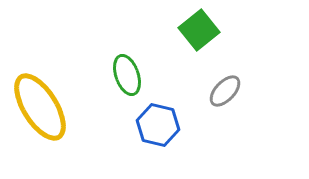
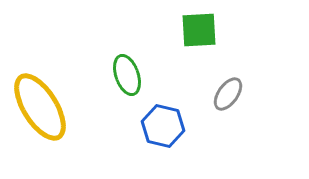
green square: rotated 36 degrees clockwise
gray ellipse: moved 3 px right, 3 px down; rotated 8 degrees counterclockwise
blue hexagon: moved 5 px right, 1 px down
